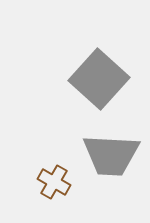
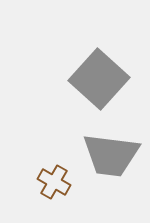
gray trapezoid: rotated 4 degrees clockwise
